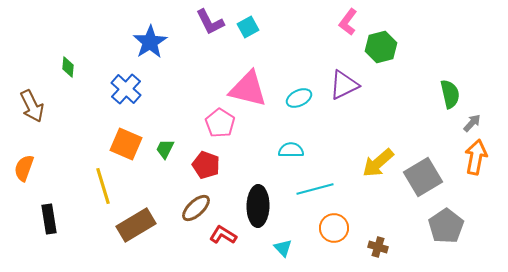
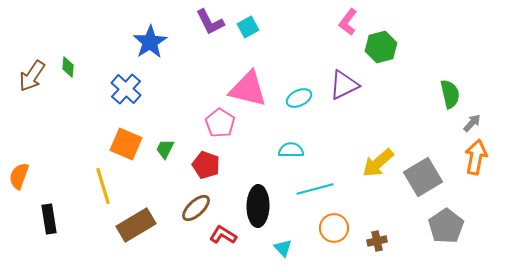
brown arrow: moved 30 px up; rotated 60 degrees clockwise
orange semicircle: moved 5 px left, 8 px down
brown cross: moved 1 px left, 6 px up; rotated 30 degrees counterclockwise
